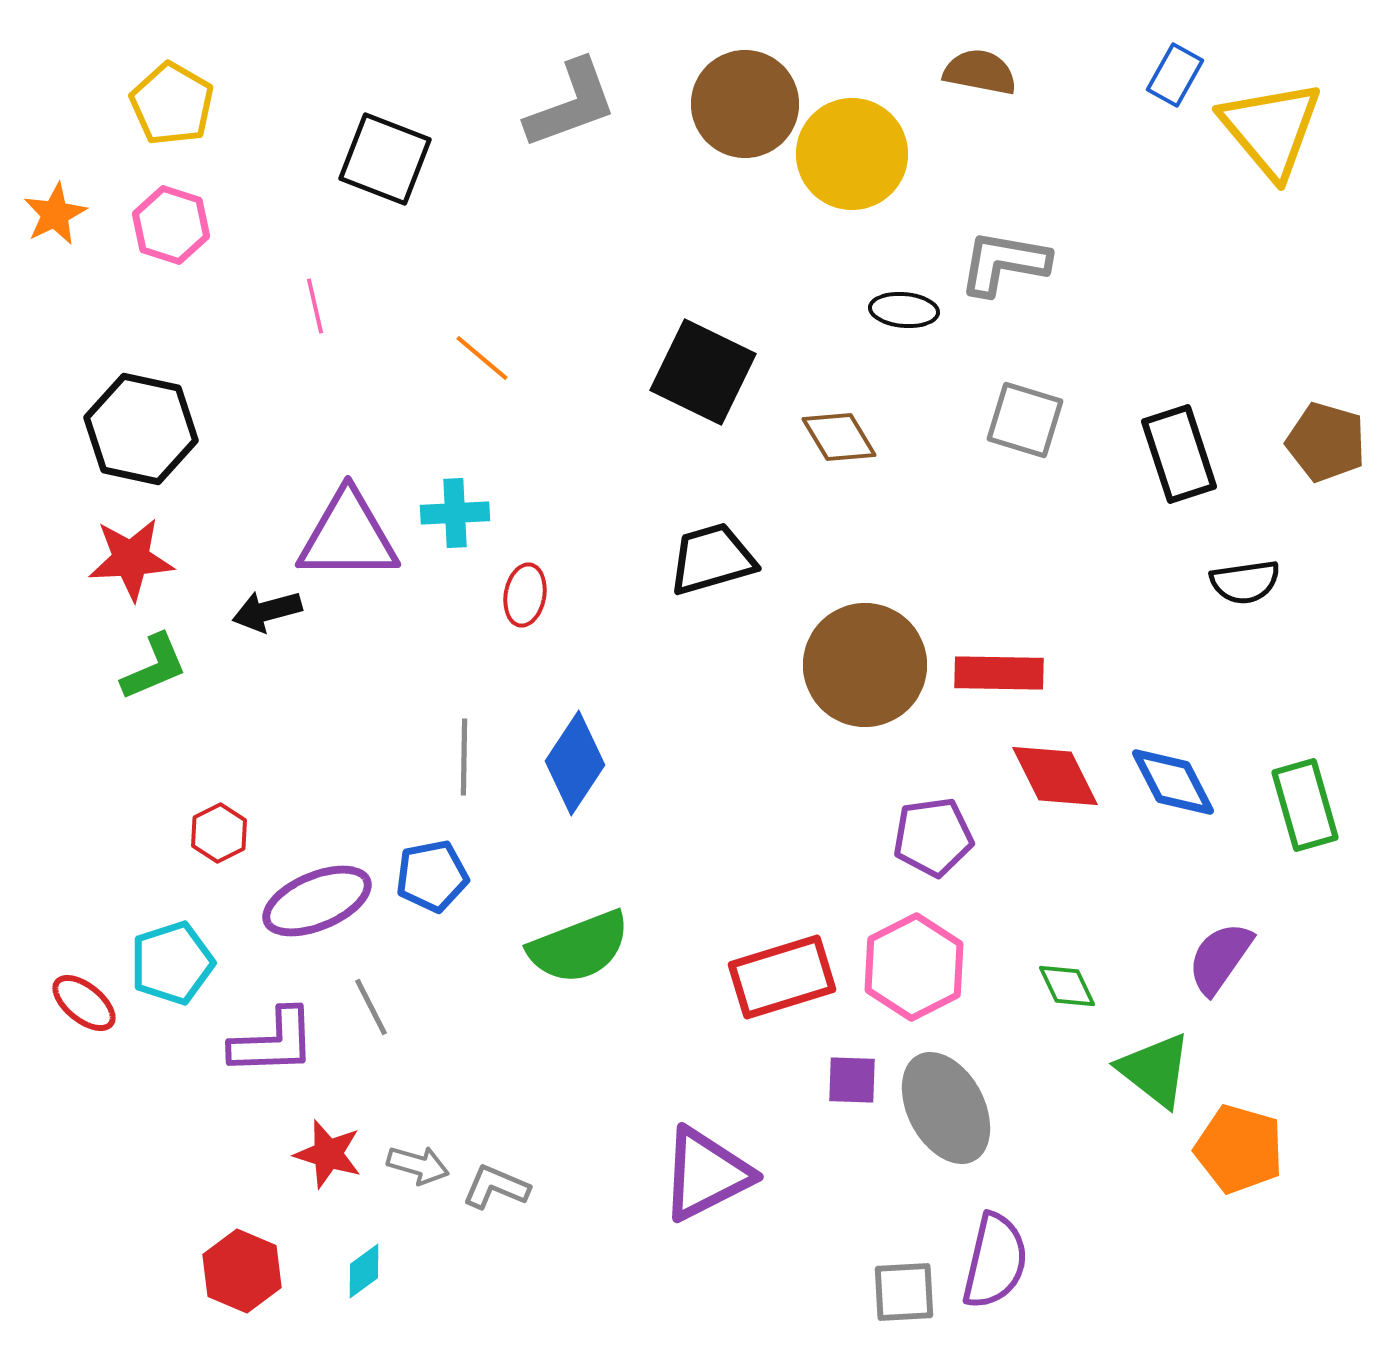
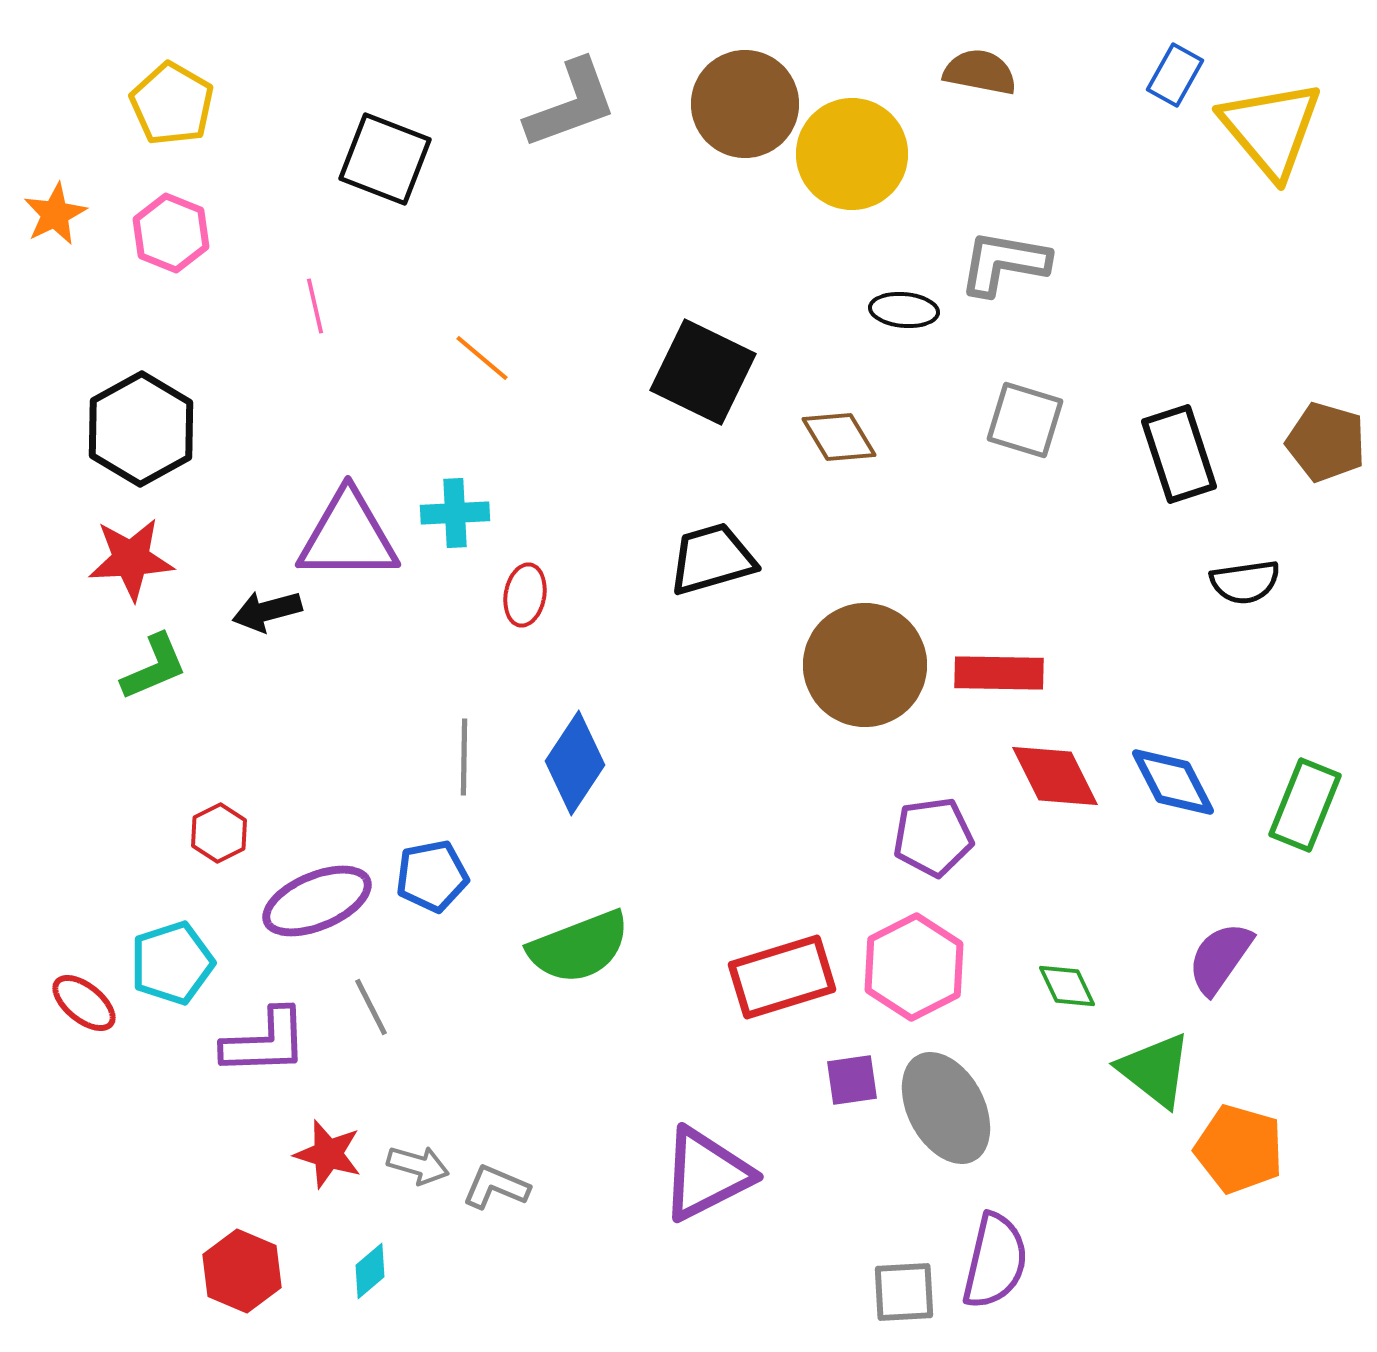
pink hexagon at (171, 225): moved 8 px down; rotated 4 degrees clockwise
black hexagon at (141, 429): rotated 19 degrees clockwise
green rectangle at (1305, 805): rotated 38 degrees clockwise
purple L-shape at (273, 1042): moved 8 px left
purple square at (852, 1080): rotated 10 degrees counterclockwise
cyan diamond at (364, 1271): moved 6 px right; rotated 4 degrees counterclockwise
